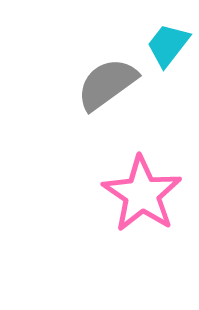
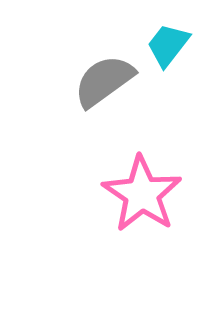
gray semicircle: moved 3 px left, 3 px up
